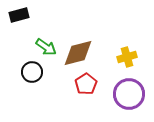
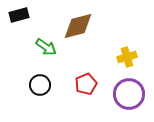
brown diamond: moved 27 px up
black circle: moved 8 px right, 13 px down
red pentagon: rotated 10 degrees clockwise
